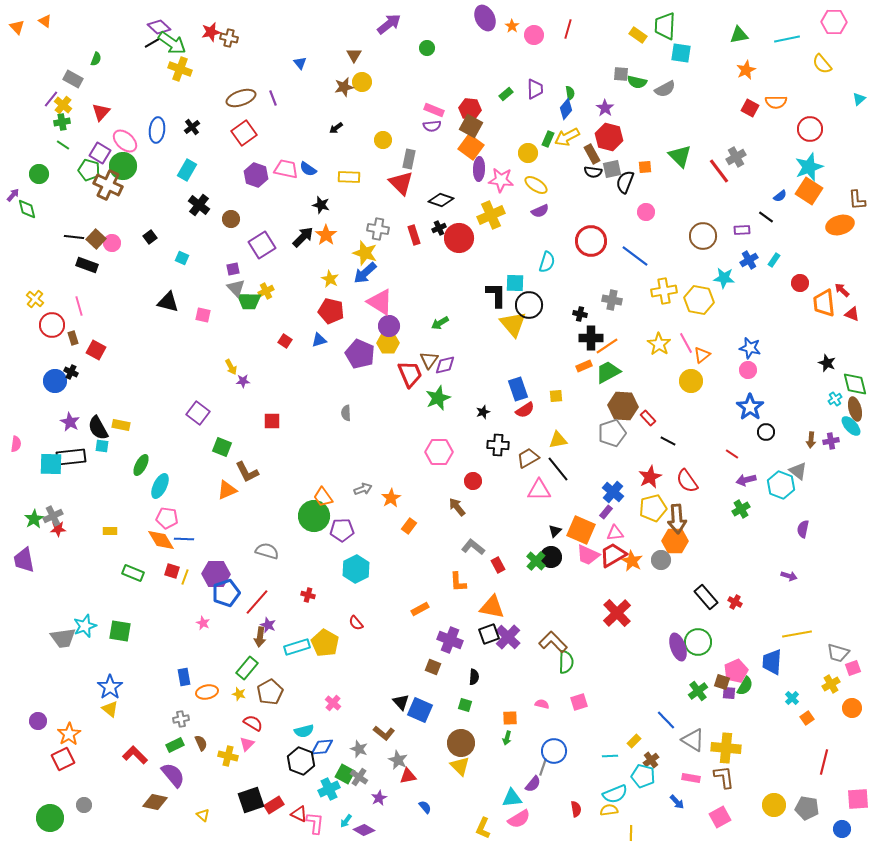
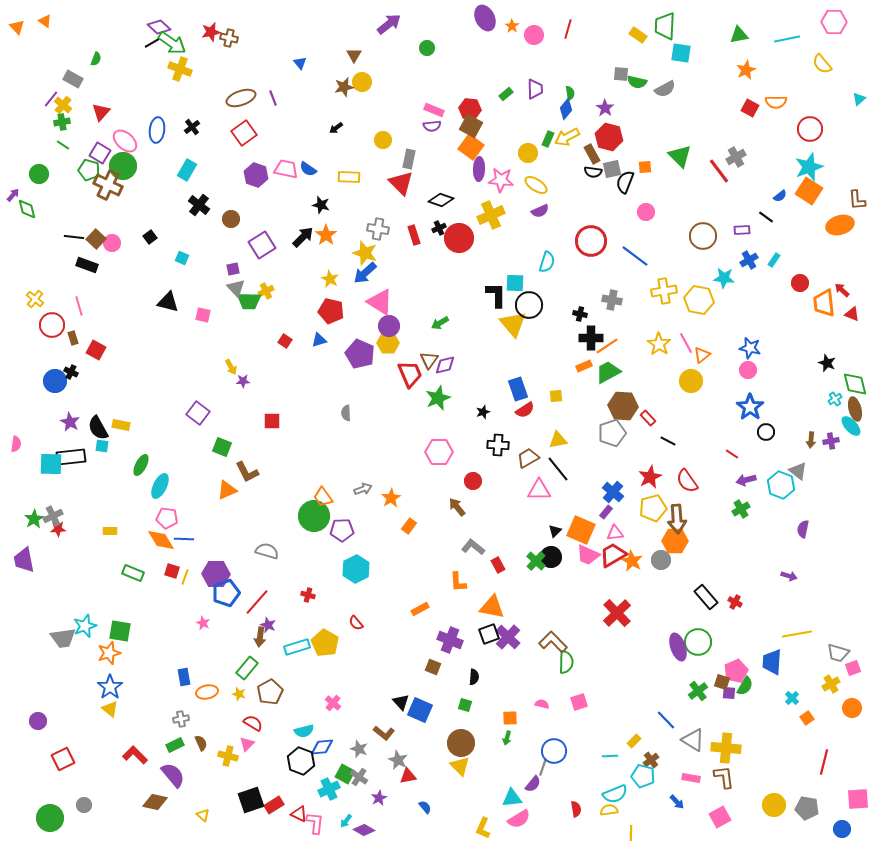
orange star at (69, 734): moved 40 px right, 81 px up; rotated 15 degrees clockwise
